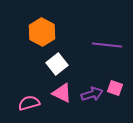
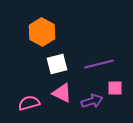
purple line: moved 8 px left, 19 px down; rotated 20 degrees counterclockwise
white square: rotated 25 degrees clockwise
pink square: rotated 21 degrees counterclockwise
purple arrow: moved 7 px down
